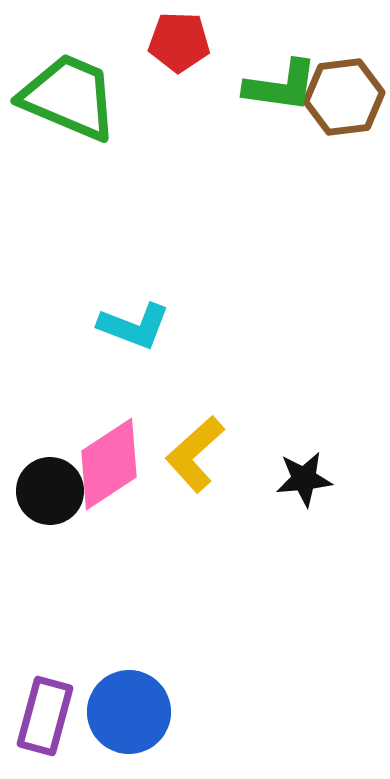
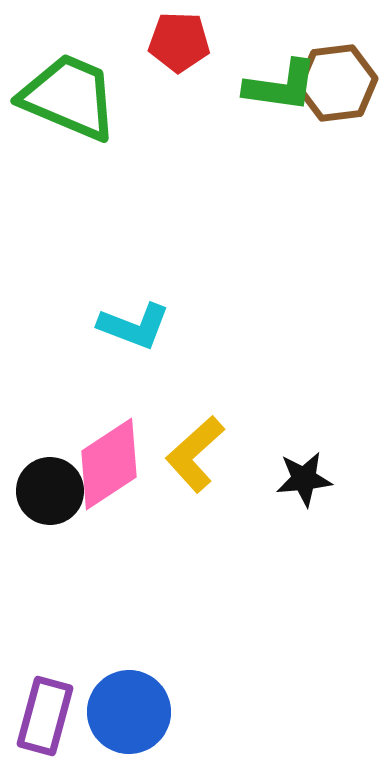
brown hexagon: moved 7 px left, 14 px up
